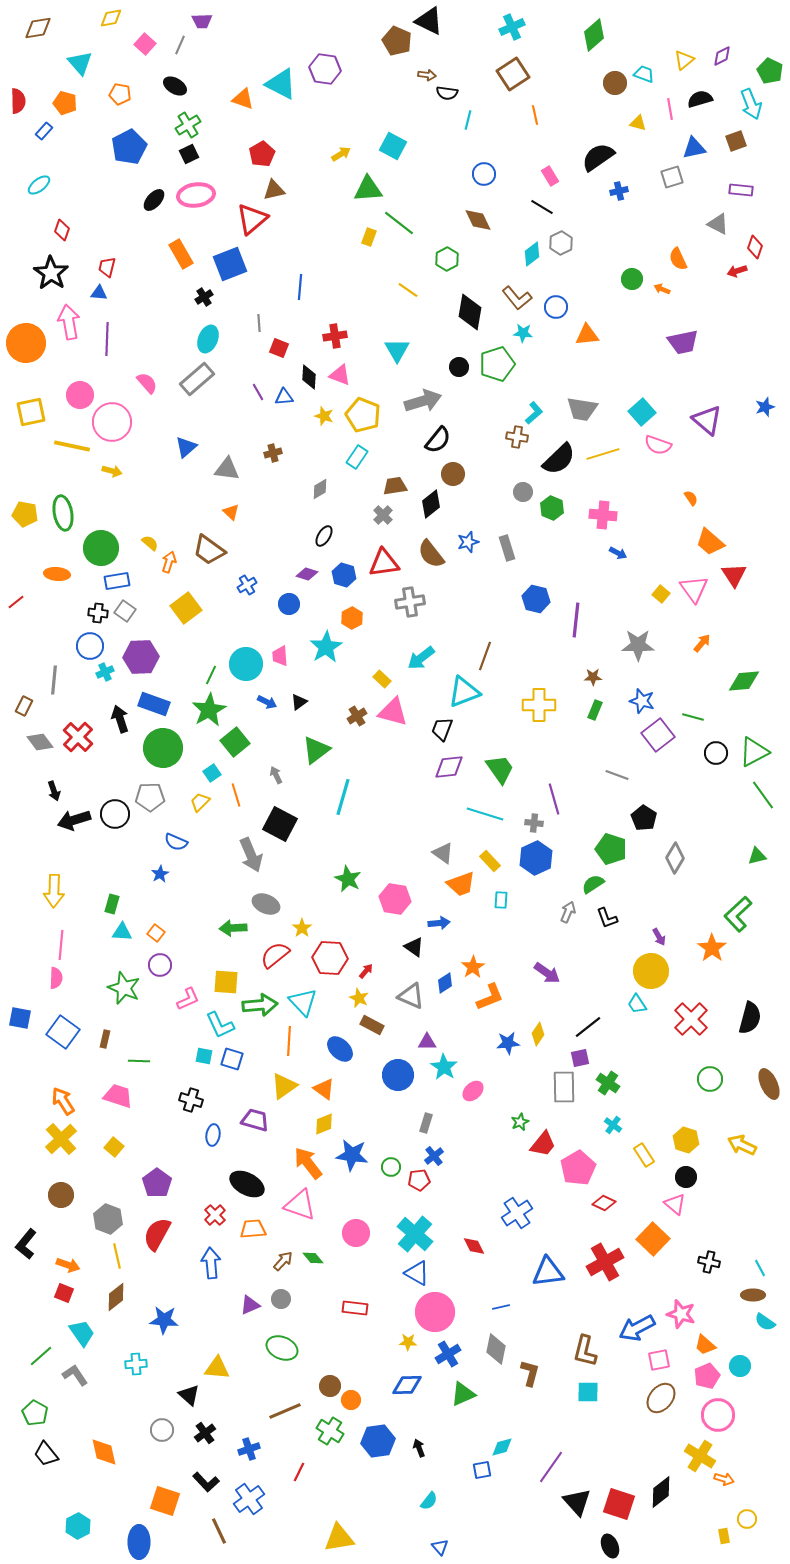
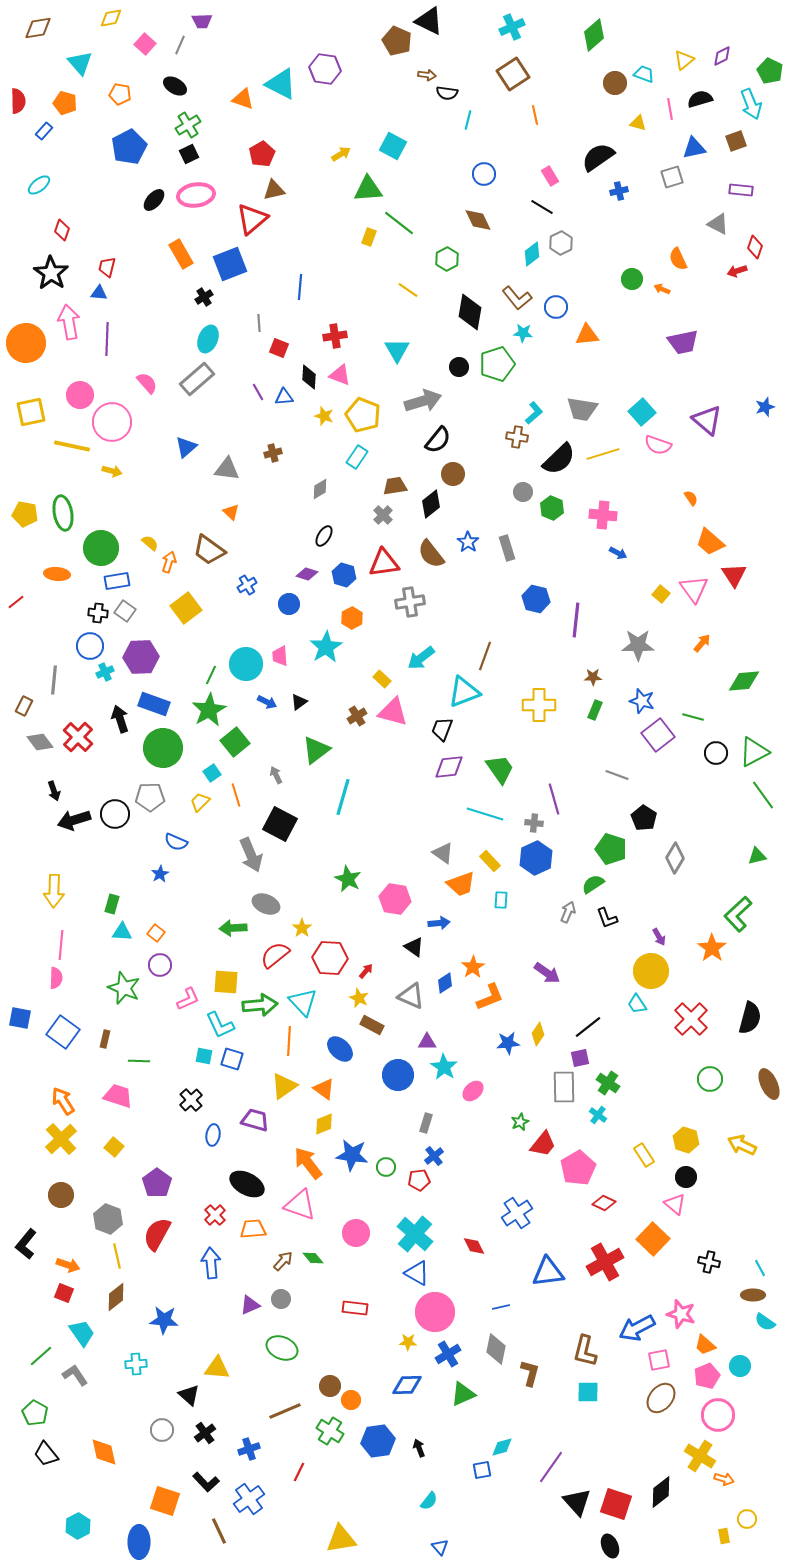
blue star at (468, 542): rotated 20 degrees counterclockwise
black cross at (191, 1100): rotated 30 degrees clockwise
cyan cross at (613, 1125): moved 15 px left, 10 px up
green circle at (391, 1167): moved 5 px left
red square at (619, 1504): moved 3 px left
yellow triangle at (339, 1538): moved 2 px right, 1 px down
